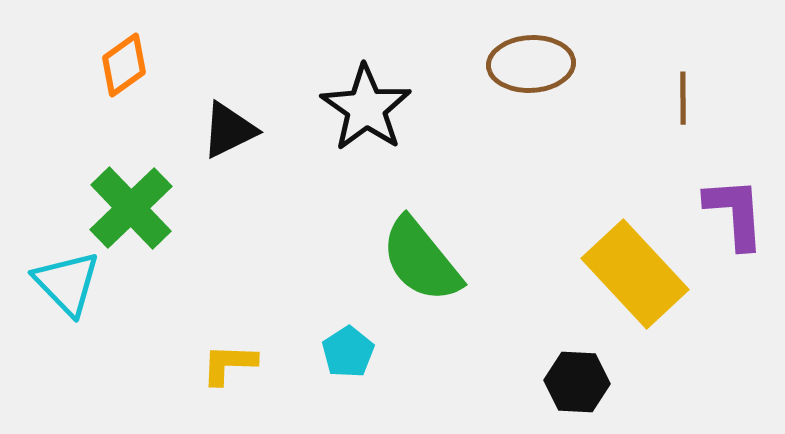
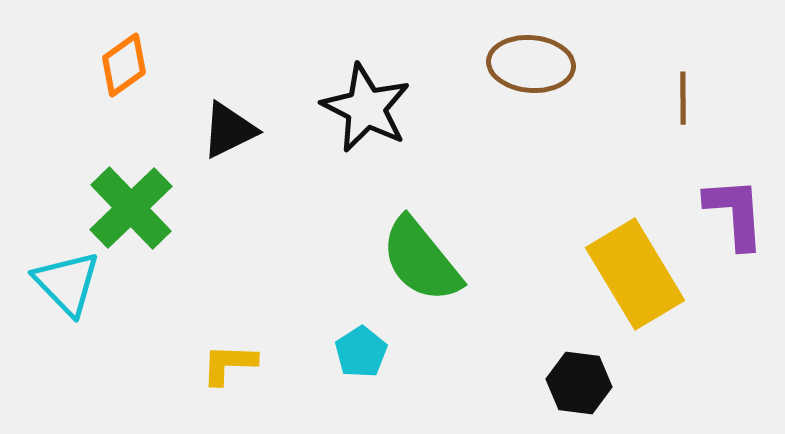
brown ellipse: rotated 8 degrees clockwise
black star: rotated 8 degrees counterclockwise
yellow rectangle: rotated 12 degrees clockwise
cyan pentagon: moved 13 px right
black hexagon: moved 2 px right, 1 px down; rotated 4 degrees clockwise
